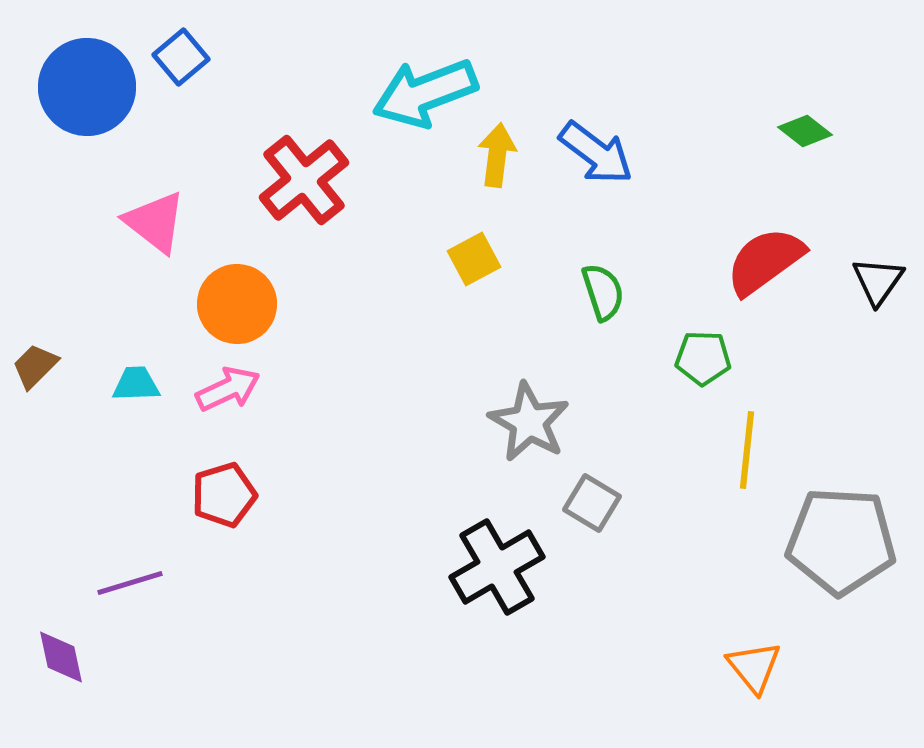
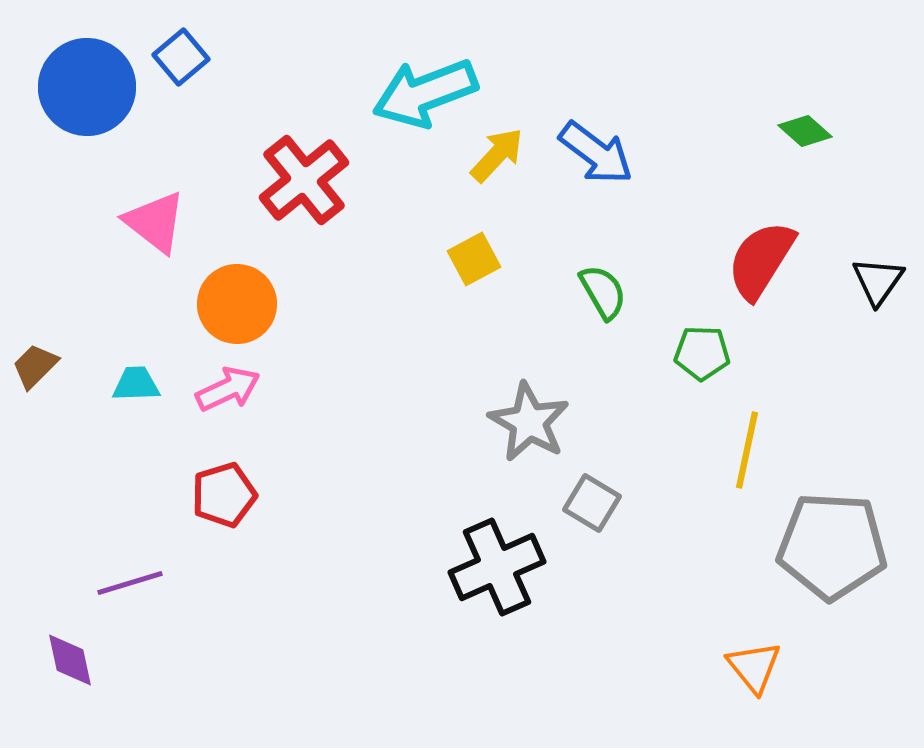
green diamond: rotated 4 degrees clockwise
yellow arrow: rotated 36 degrees clockwise
red semicircle: moved 4 px left, 1 px up; rotated 22 degrees counterclockwise
green semicircle: rotated 12 degrees counterclockwise
green pentagon: moved 1 px left, 5 px up
yellow line: rotated 6 degrees clockwise
gray pentagon: moved 9 px left, 5 px down
black cross: rotated 6 degrees clockwise
purple diamond: moved 9 px right, 3 px down
